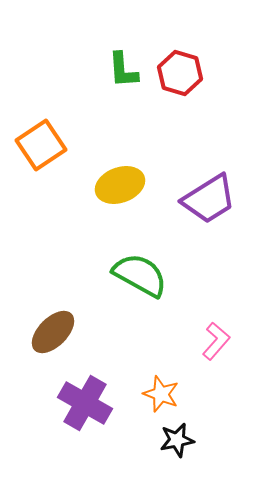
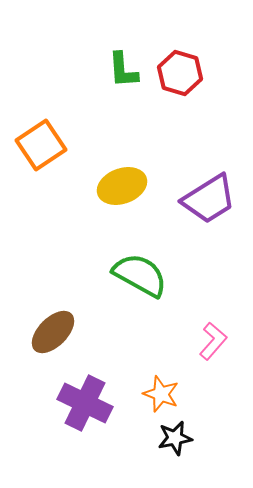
yellow ellipse: moved 2 px right, 1 px down
pink L-shape: moved 3 px left
purple cross: rotated 4 degrees counterclockwise
black star: moved 2 px left, 2 px up
